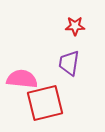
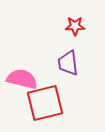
purple trapezoid: moved 1 px left; rotated 16 degrees counterclockwise
pink semicircle: rotated 8 degrees clockwise
